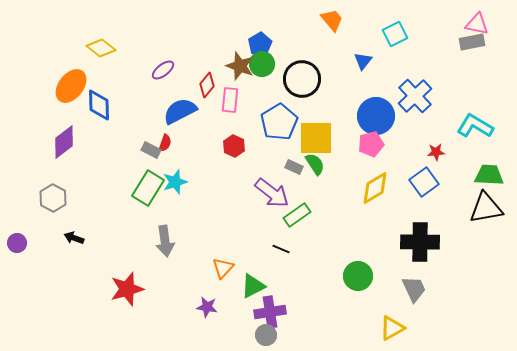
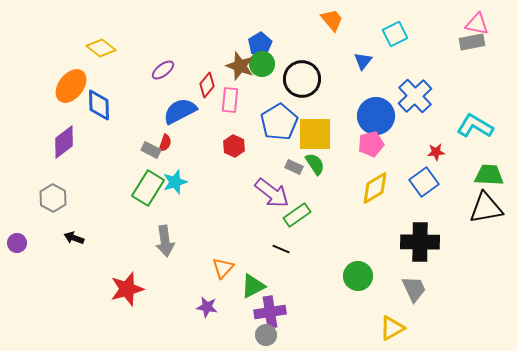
yellow square at (316, 138): moved 1 px left, 4 px up
